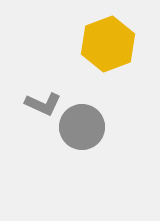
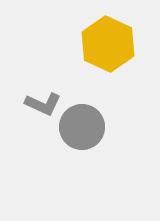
yellow hexagon: rotated 14 degrees counterclockwise
